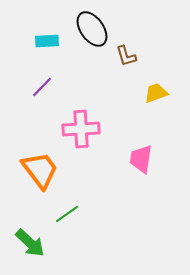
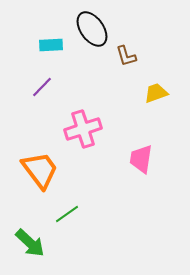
cyan rectangle: moved 4 px right, 4 px down
pink cross: moved 2 px right; rotated 15 degrees counterclockwise
